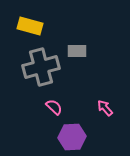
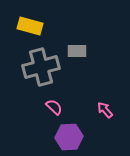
pink arrow: moved 2 px down
purple hexagon: moved 3 px left
